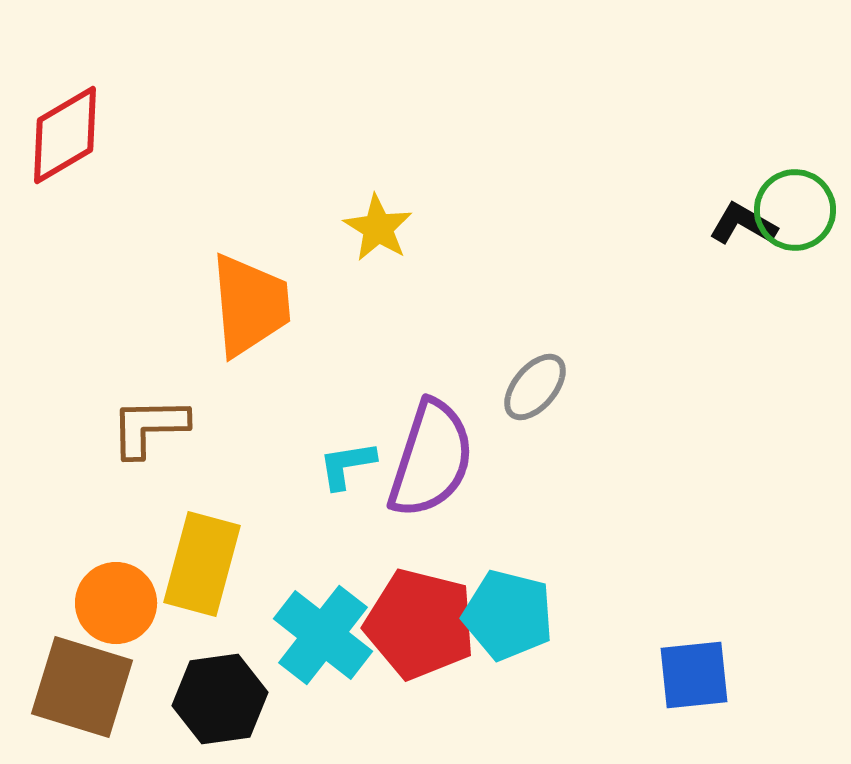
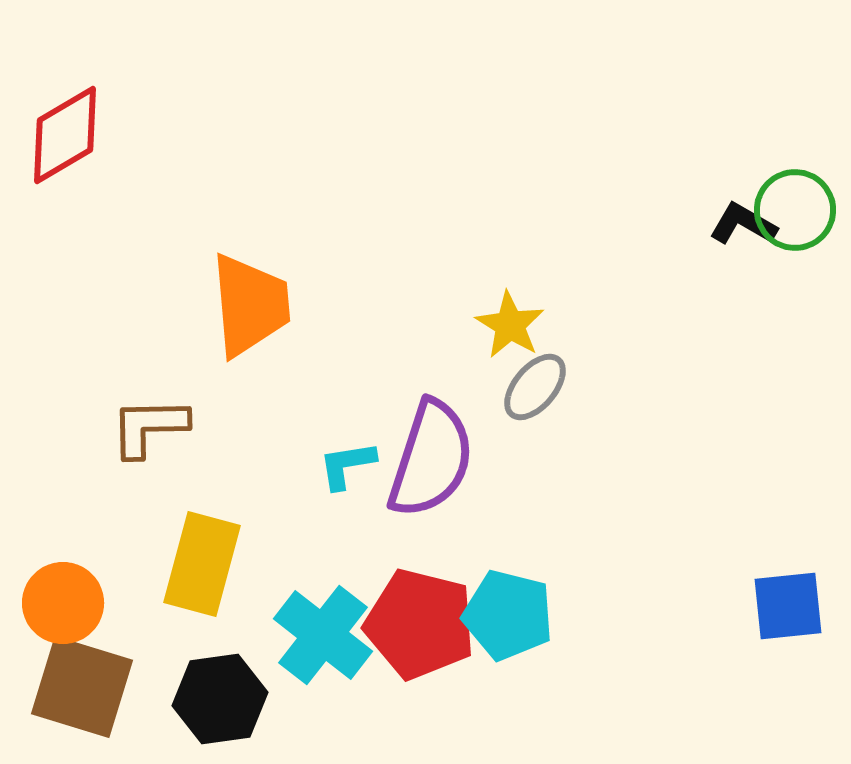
yellow star: moved 132 px right, 97 px down
orange circle: moved 53 px left
blue square: moved 94 px right, 69 px up
